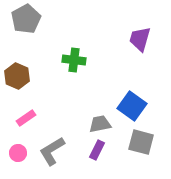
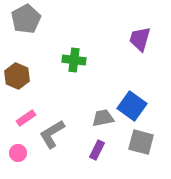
gray trapezoid: moved 3 px right, 6 px up
gray L-shape: moved 17 px up
